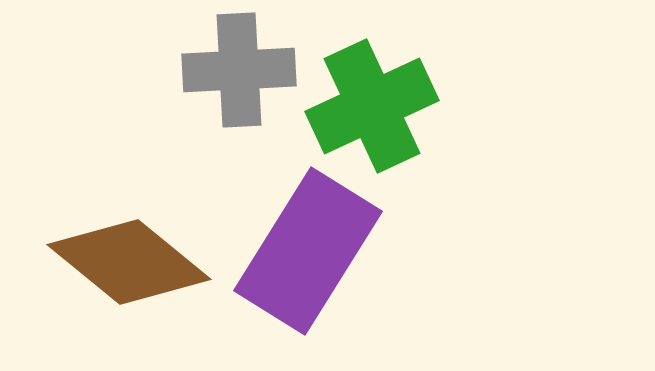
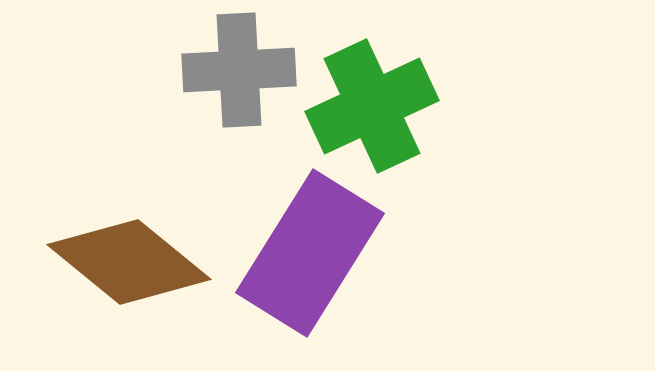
purple rectangle: moved 2 px right, 2 px down
